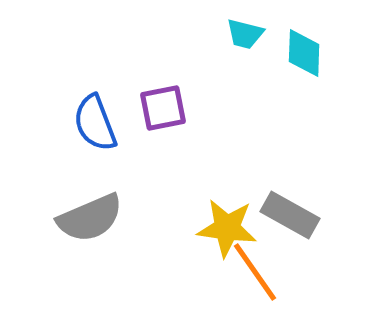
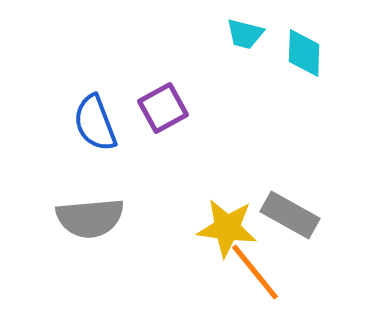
purple square: rotated 18 degrees counterclockwise
gray semicircle: rotated 18 degrees clockwise
orange line: rotated 4 degrees counterclockwise
